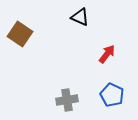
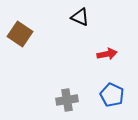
red arrow: rotated 42 degrees clockwise
